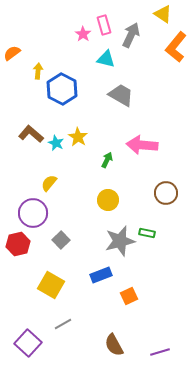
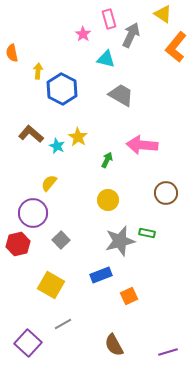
pink rectangle: moved 5 px right, 6 px up
orange semicircle: rotated 66 degrees counterclockwise
cyan star: moved 1 px right, 3 px down
purple line: moved 8 px right
